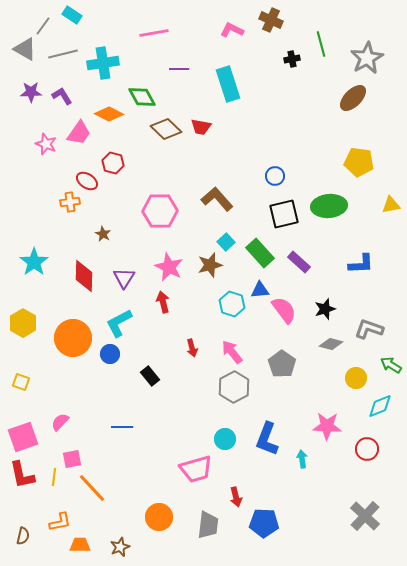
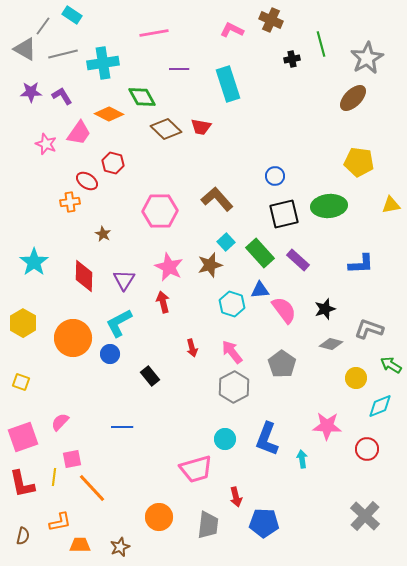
purple rectangle at (299, 262): moved 1 px left, 2 px up
purple triangle at (124, 278): moved 2 px down
red L-shape at (22, 475): moved 9 px down
